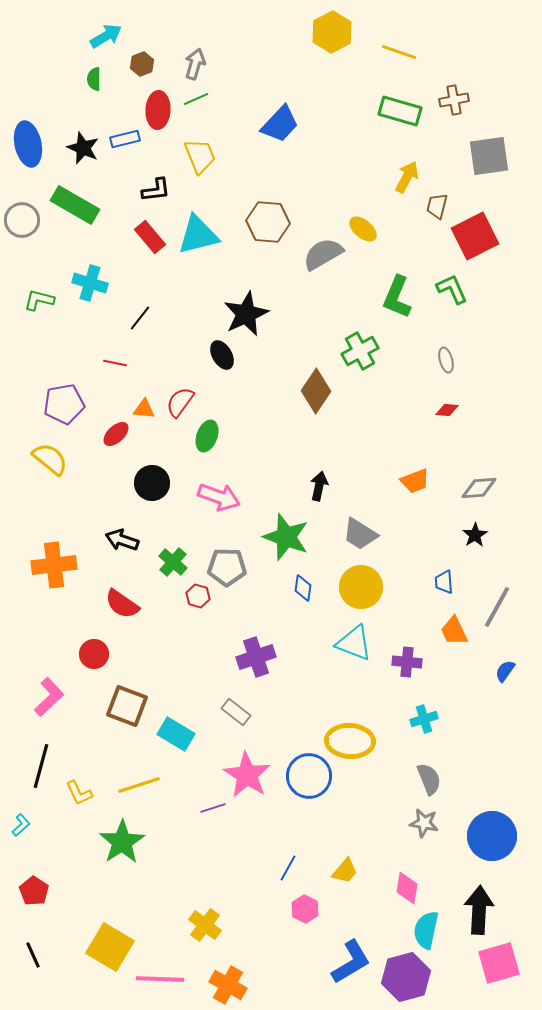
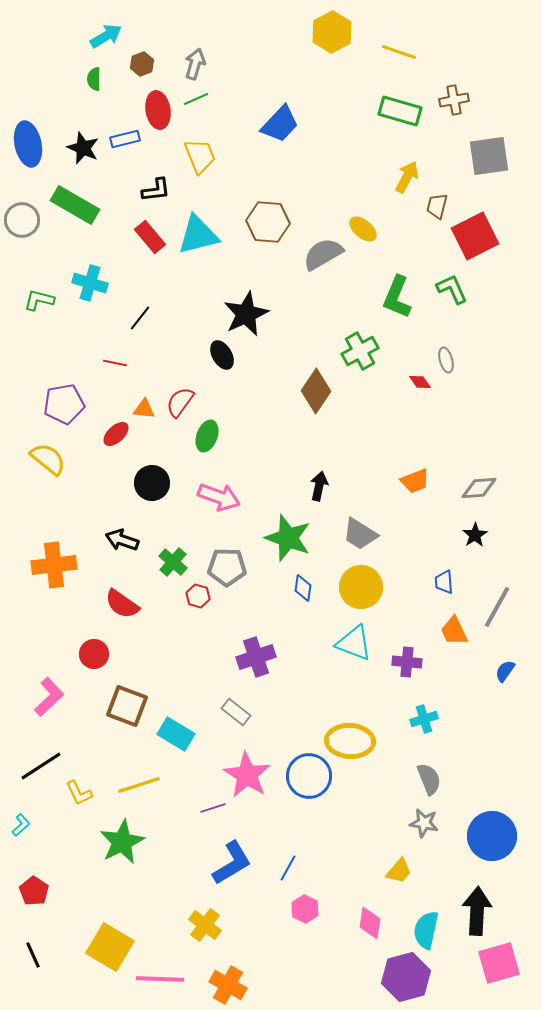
red ellipse at (158, 110): rotated 12 degrees counterclockwise
red diamond at (447, 410): moved 27 px left, 28 px up; rotated 50 degrees clockwise
yellow semicircle at (50, 459): moved 2 px left
green star at (286, 537): moved 2 px right, 1 px down
black line at (41, 766): rotated 42 degrees clockwise
green star at (122, 842): rotated 6 degrees clockwise
yellow trapezoid at (345, 871): moved 54 px right
pink diamond at (407, 888): moved 37 px left, 35 px down
black arrow at (479, 910): moved 2 px left, 1 px down
blue L-shape at (351, 962): moved 119 px left, 99 px up
